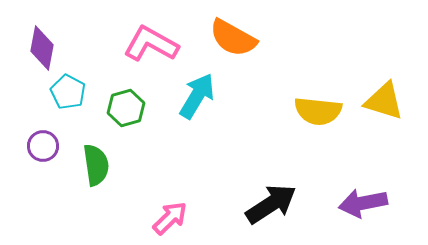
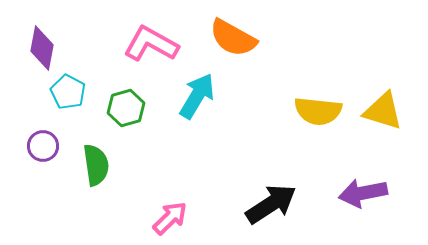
yellow triangle: moved 1 px left, 10 px down
purple arrow: moved 10 px up
